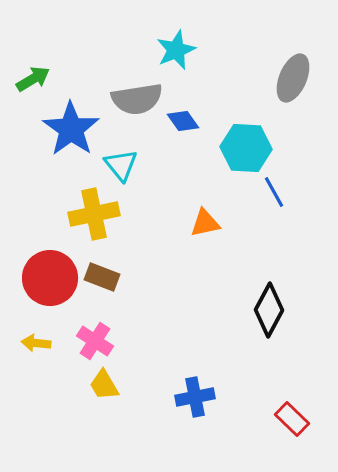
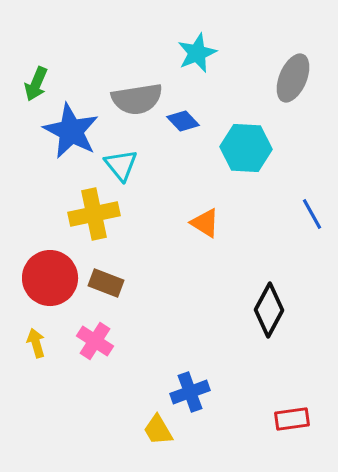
cyan star: moved 21 px right, 3 px down
green arrow: moved 3 px right, 5 px down; rotated 144 degrees clockwise
blue diamond: rotated 8 degrees counterclockwise
blue star: moved 2 px down; rotated 8 degrees counterclockwise
blue line: moved 38 px right, 22 px down
orange triangle: rotated 44 degrees clockwise
brown rectangle: moved 4 px right, 6 px down
yellow arrow: rotated 68 degrees clockwise
yellow trapezoid: moved 54 px right, 45 px down
blue cross: moved 5 px left, 5 px up; rotated 9 degrees counterclockwise
red rectangle: rotated 52 degrees counterclockwise
